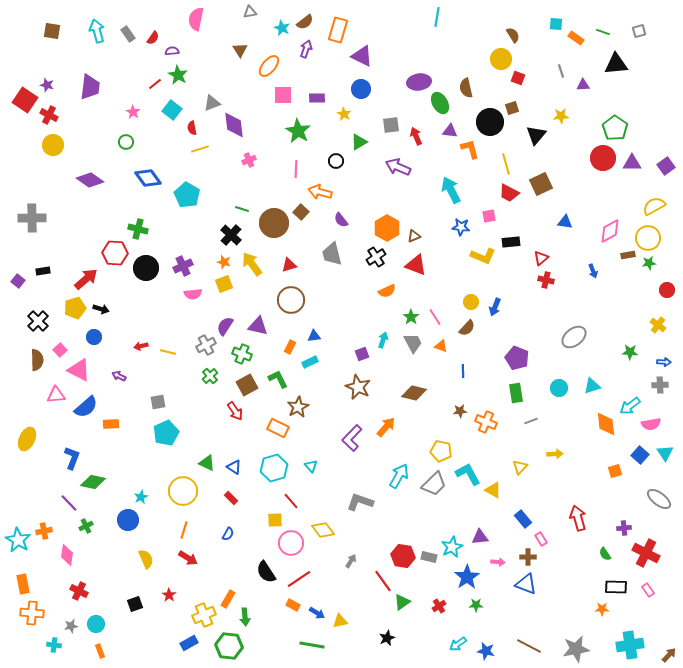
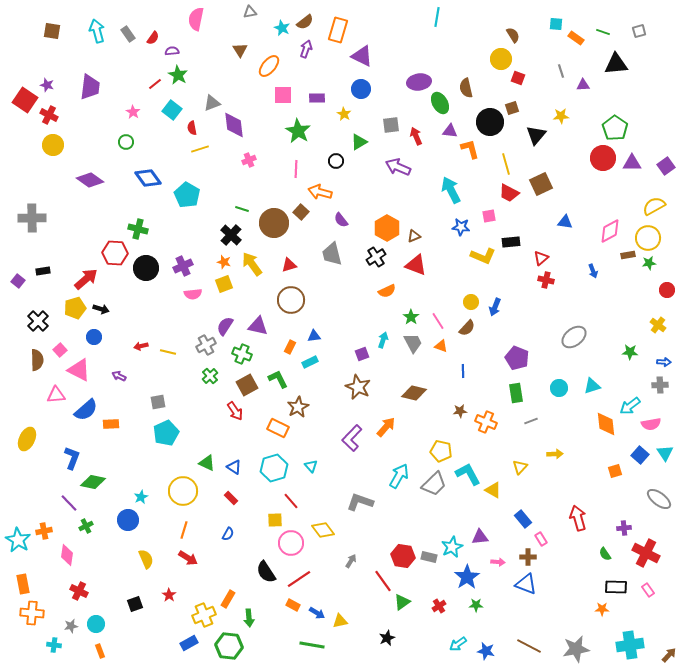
pink line at (435, 317): moved 3 px right, 4 px down
blue semicircle at (86, 407): moved 3 px down
green arrow at (245, 617): moved 4 px right, 1 px down
